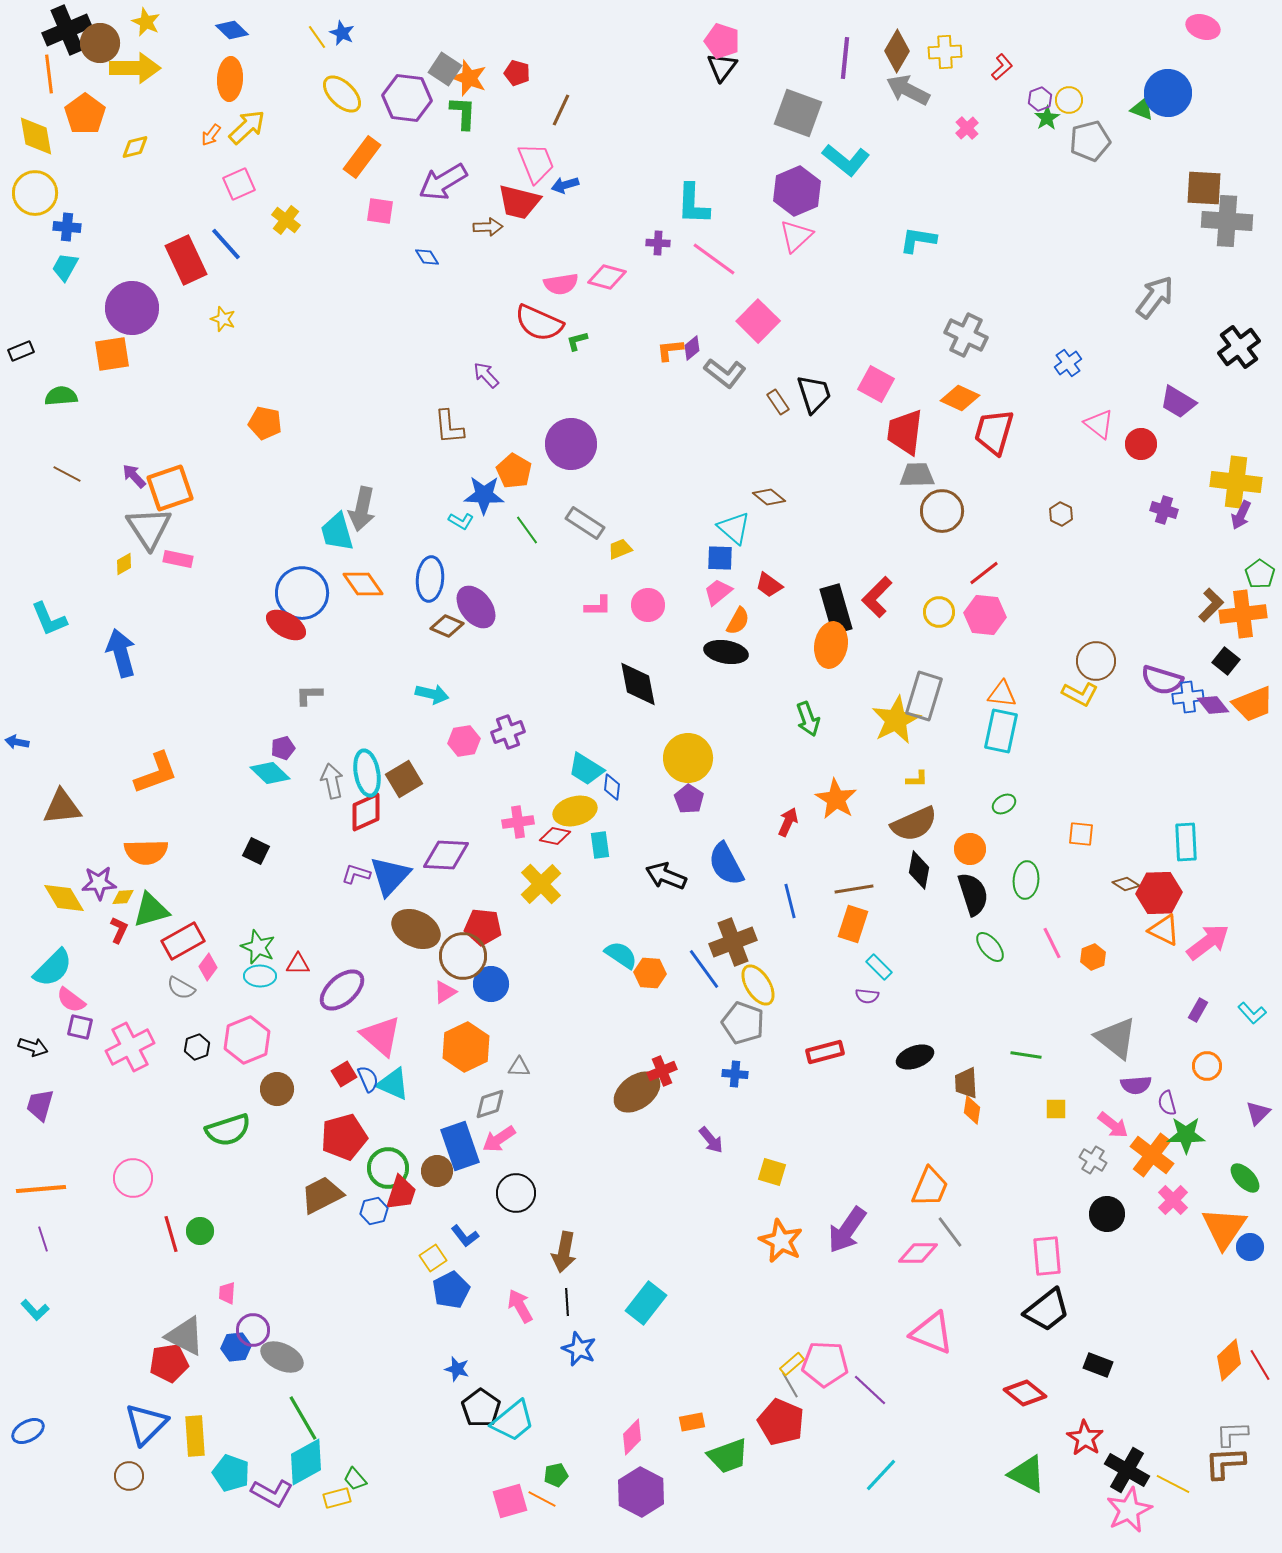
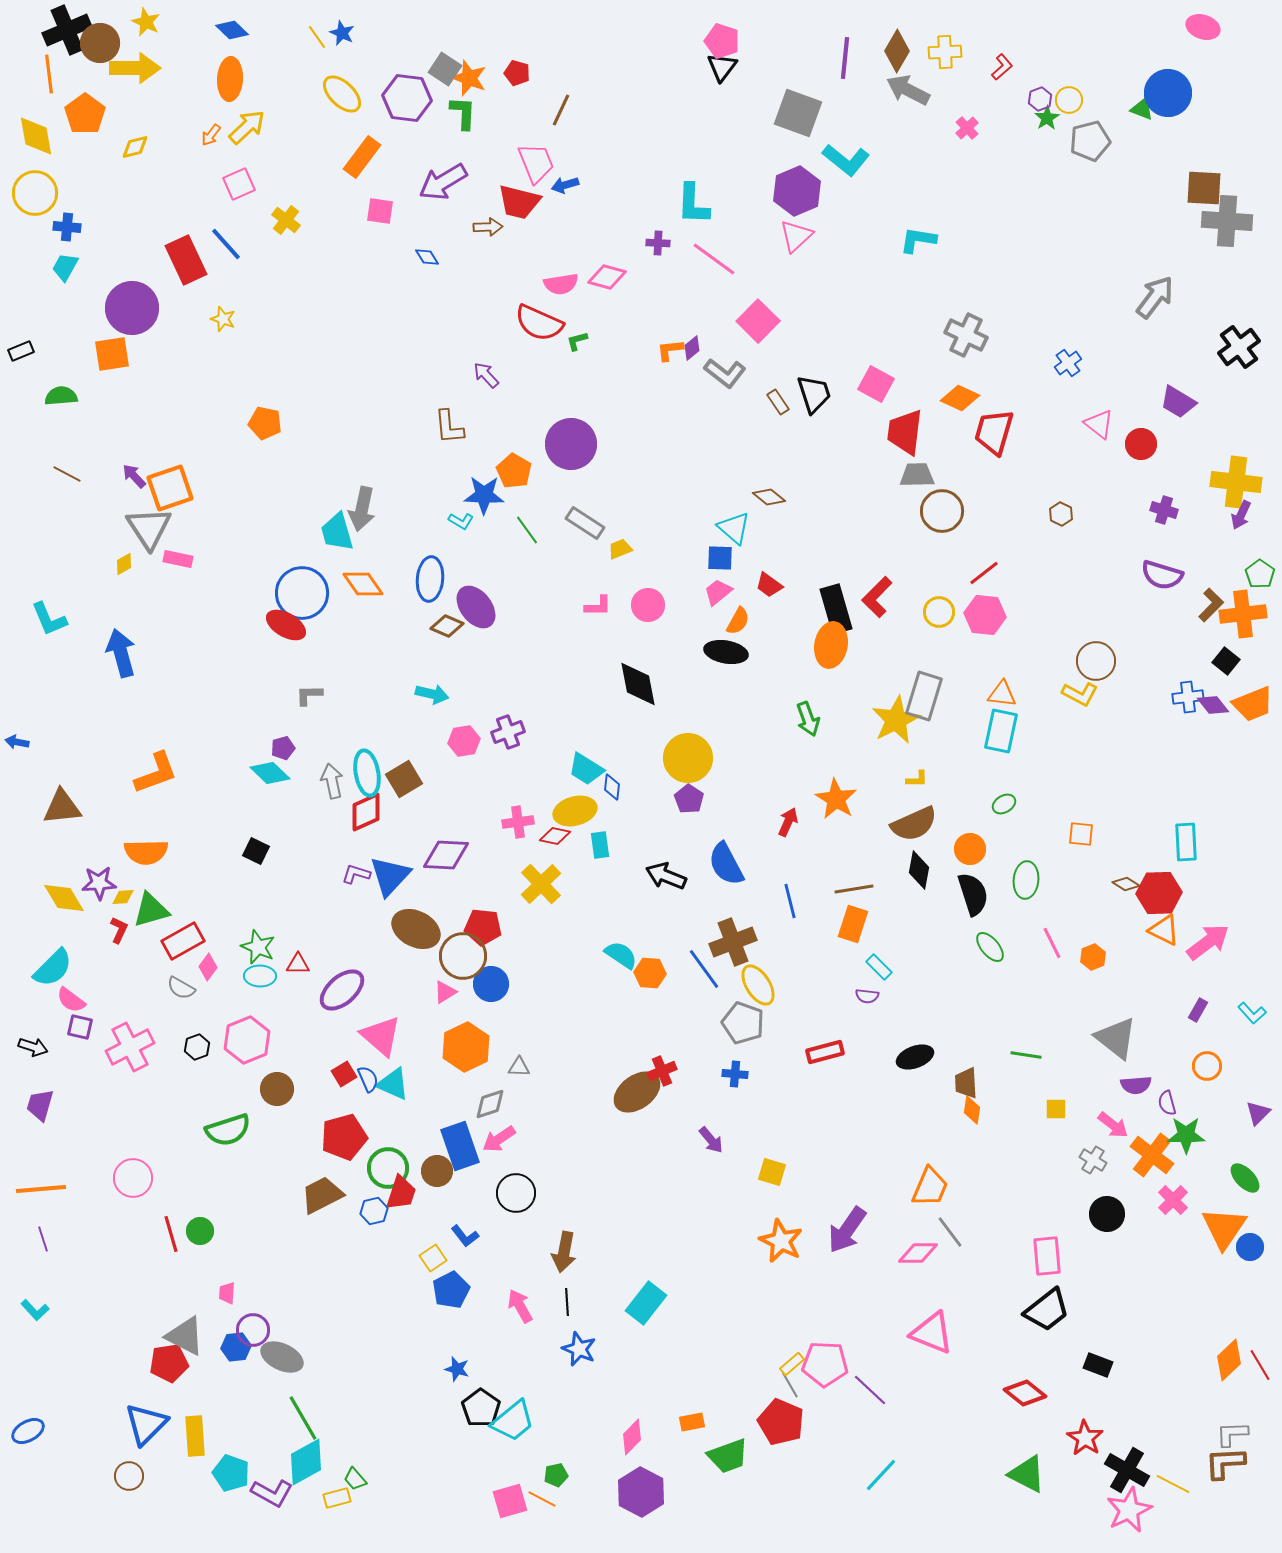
purple semicircle at (1162, 680): moved 105 px up
